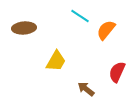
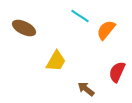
brown ellipse: rotated 30 degrees clockwise
